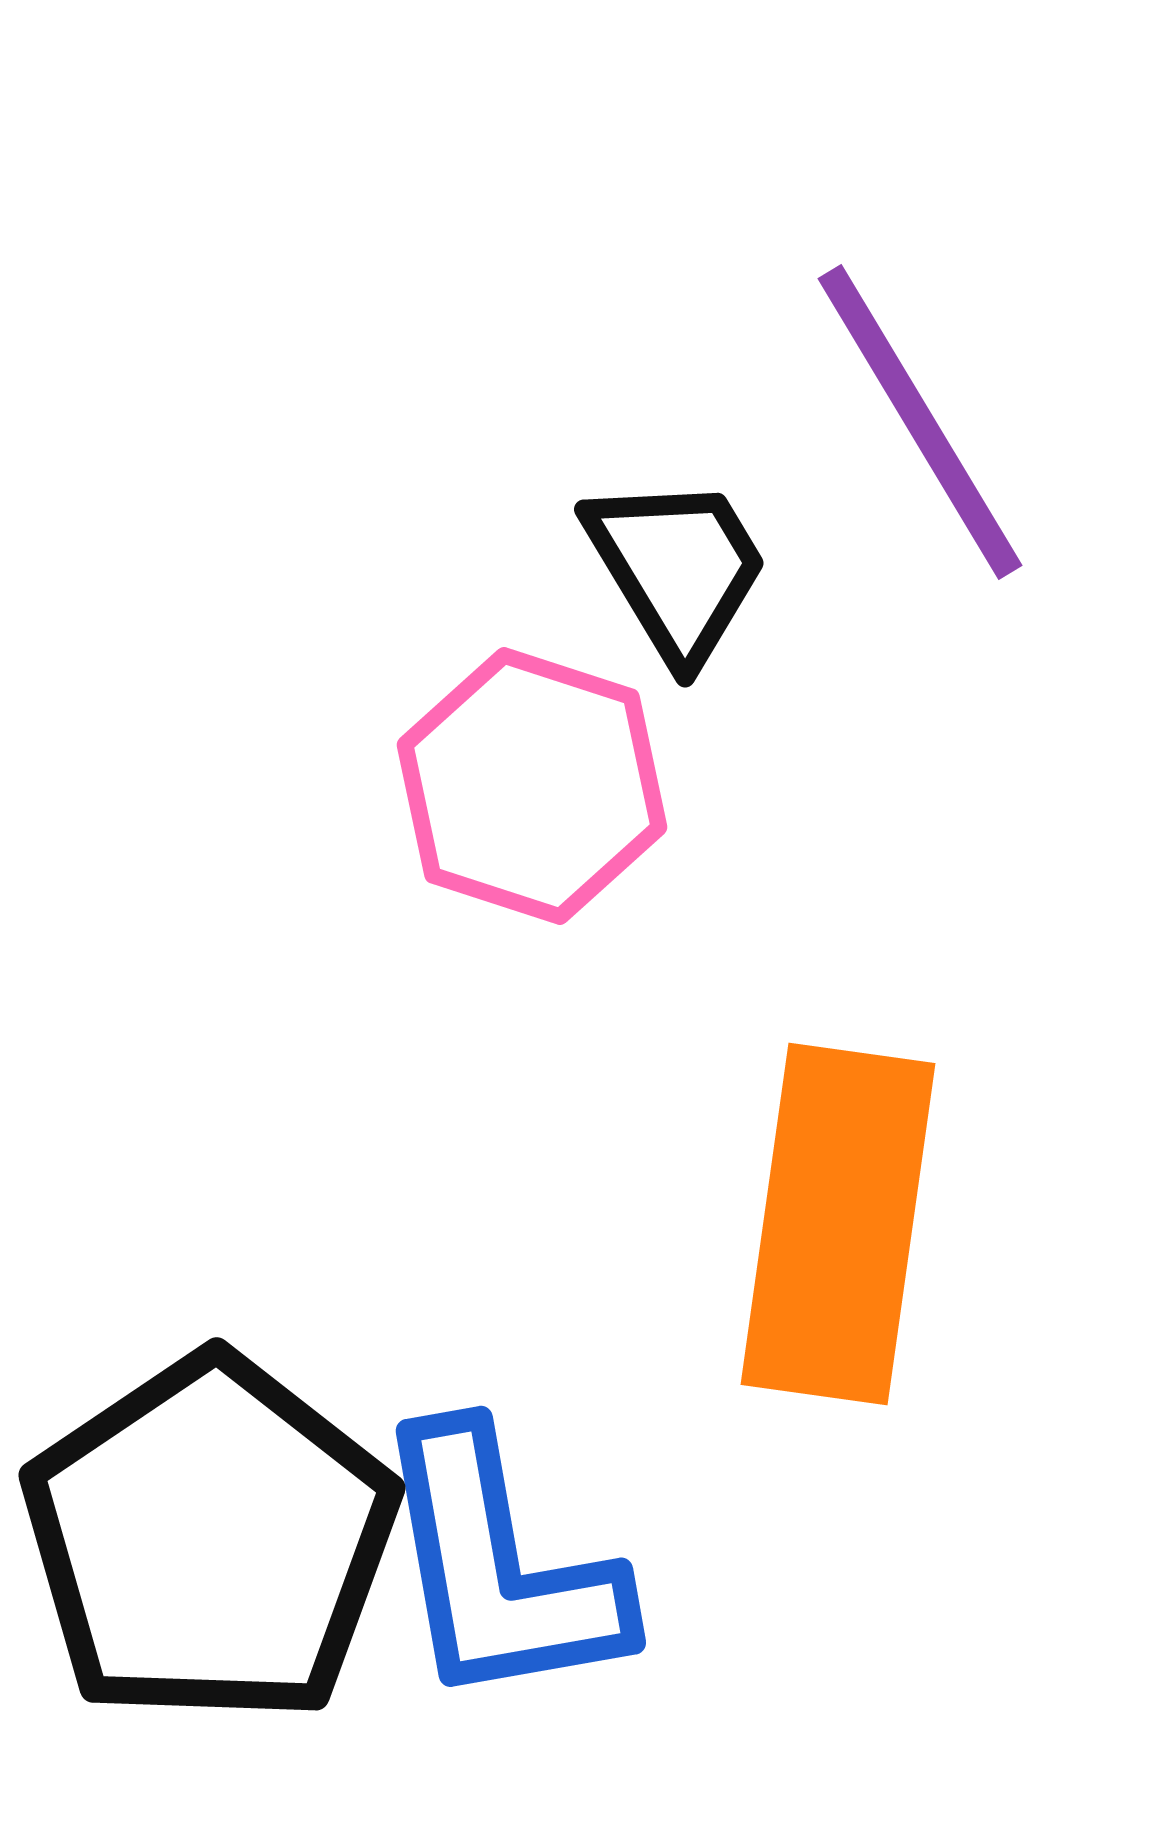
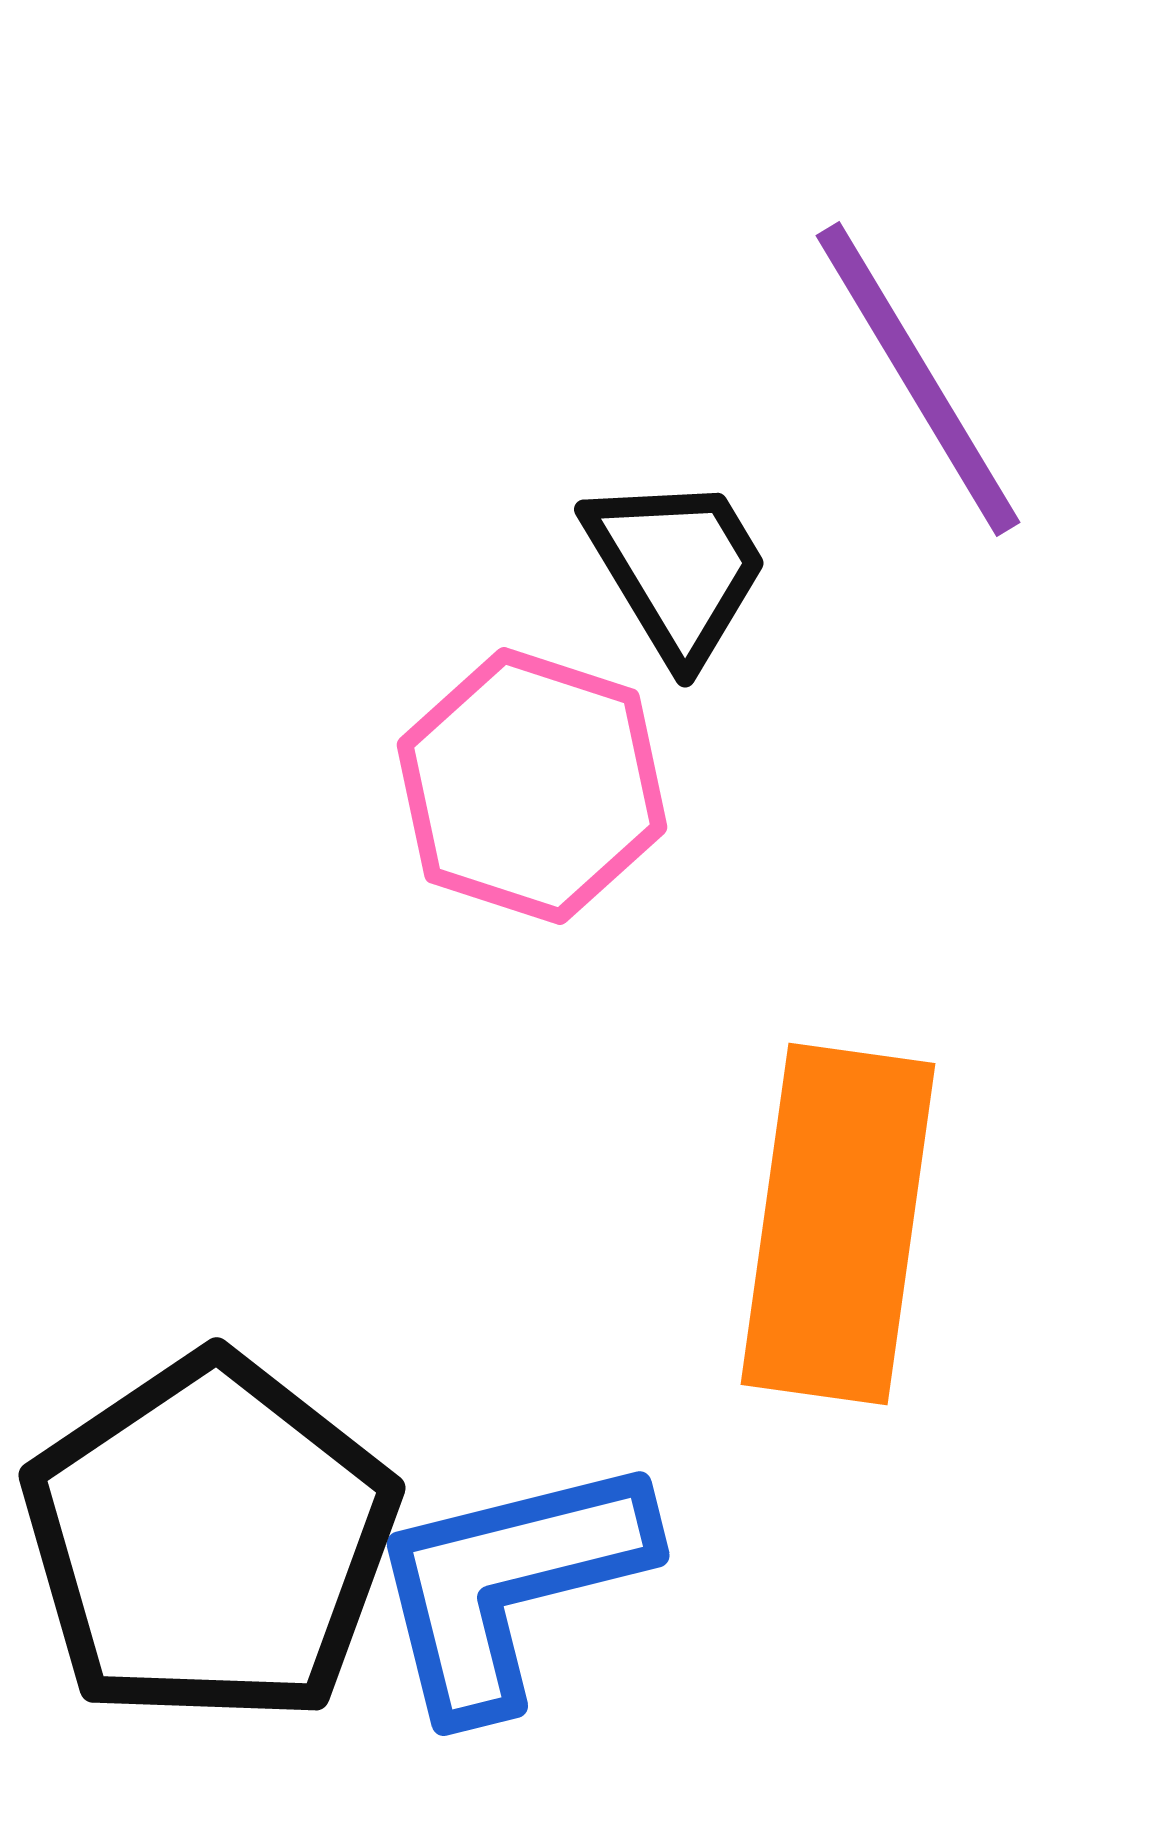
purple line: moved 2 px left, 43 px up
blue L-shape: moved 10 px right, 16 px down; rotated 86 degrees clockwise
